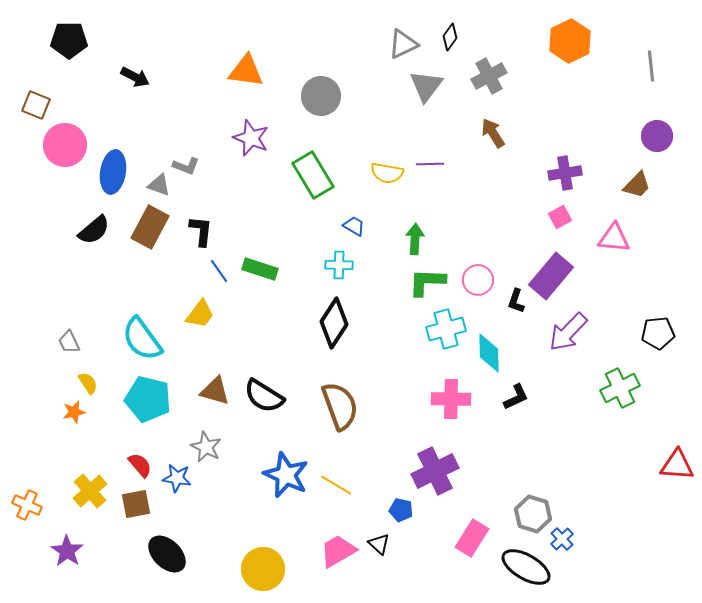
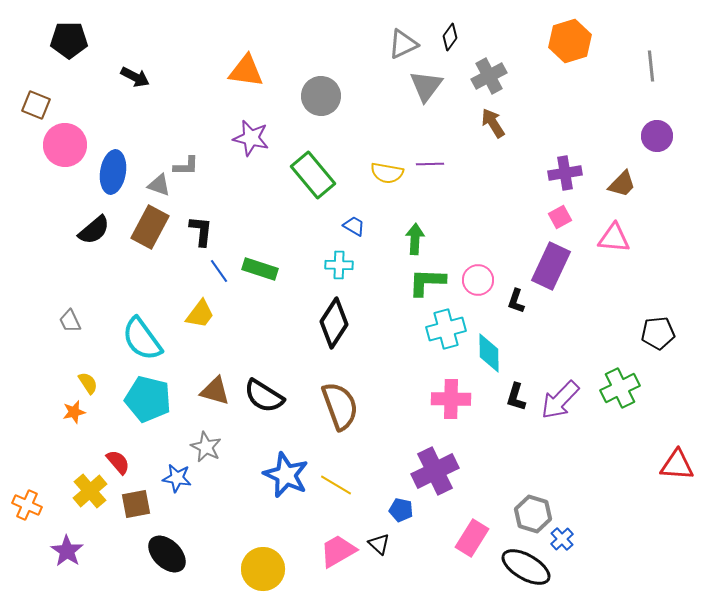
orange hexagon at (570, 41): rotated 9 degrees clockwise
brown arrow at (493, 133): moved 10 px up
purple star at (251, 138): rotated 9 degrees counterclockwise
gray L-shape at (186, 166): rotated 20 degrees counterclockwise
green rectangle at (313, 175): rotated 9 degrees counterclockwise
brown trapezoid at (637, 185): moved 15 px left, 1 px up
purple rectangle at (551, 276): moved 10 px up; rotated 15 degrees counterclockwise
purple arrow at (568, 332): moved 8 px left, 68 px down
gray trapezoid at (69, 342): moved 1 px right, 21 px up
black L-shape at (516, 397): rotated 132 degrees clockwise
red semicircle at (140, 465): moved 22 px left, 3 px up
